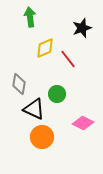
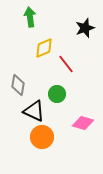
black star: moved 3 px right
yellow diamond: moved 1 px left
red line: moved 2 px left, 5 px down
gray diamond: moved 1 px left, 1 px down
black triangle: moved 2 px down
pink diamond: rotated 10 degrees counterclockwise
